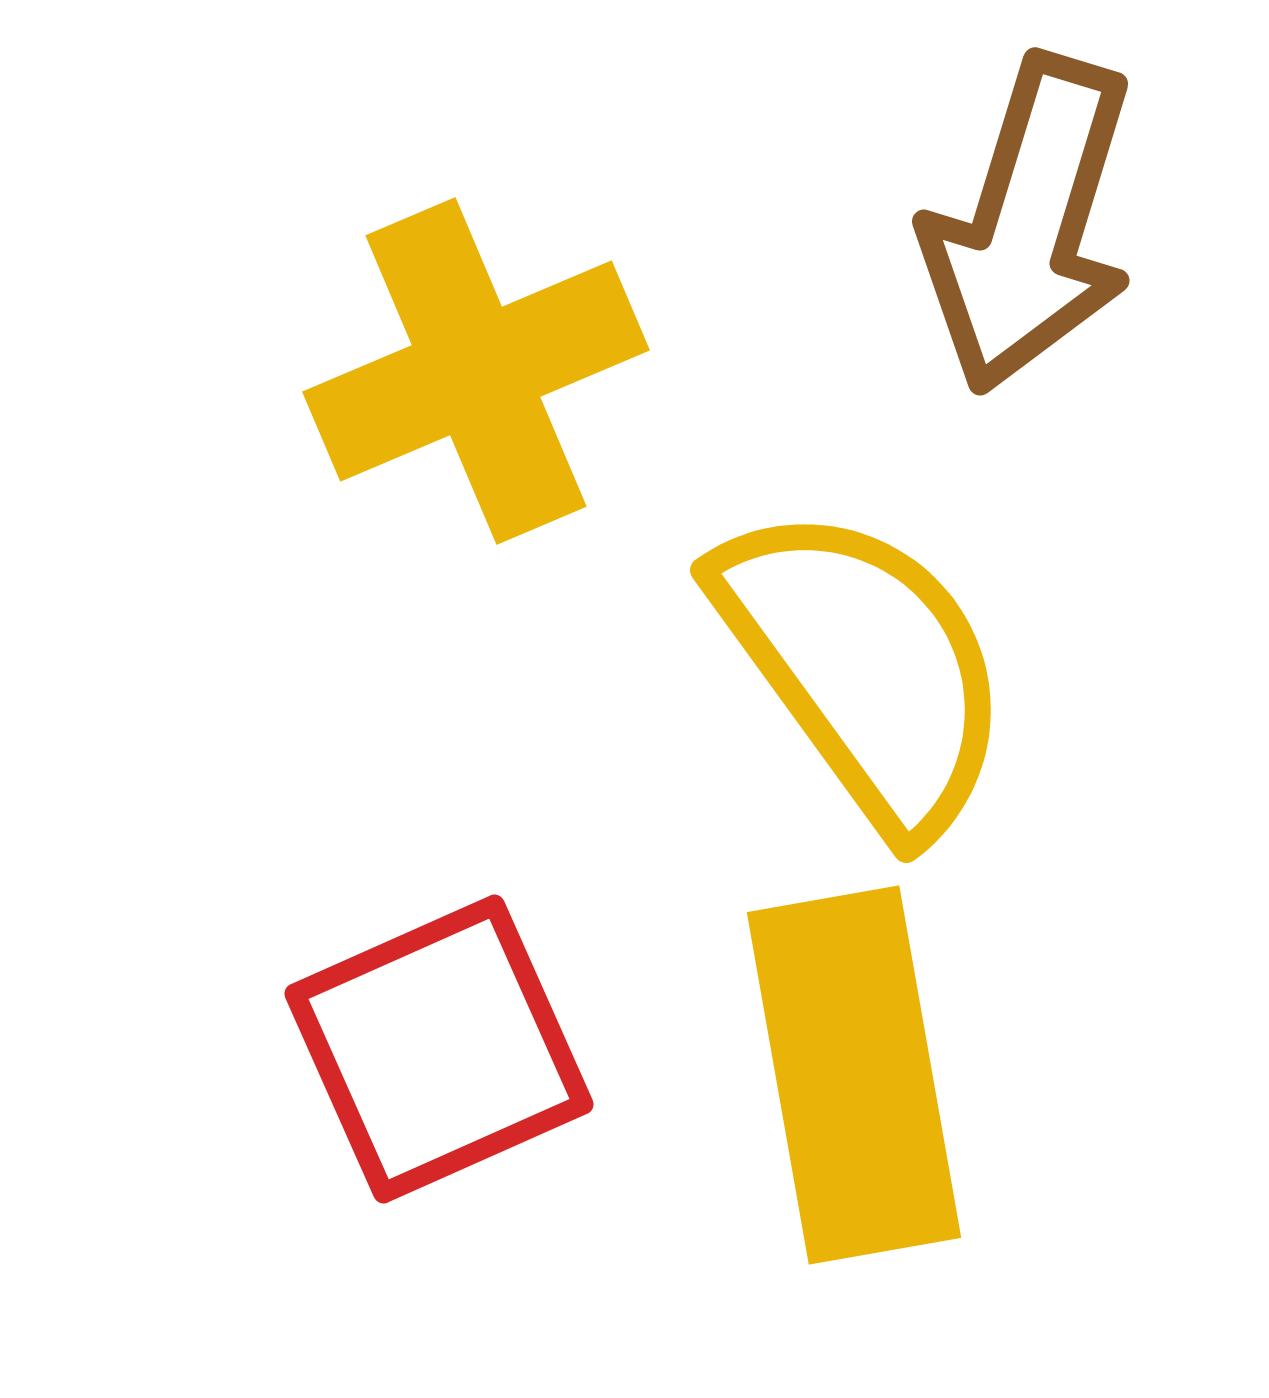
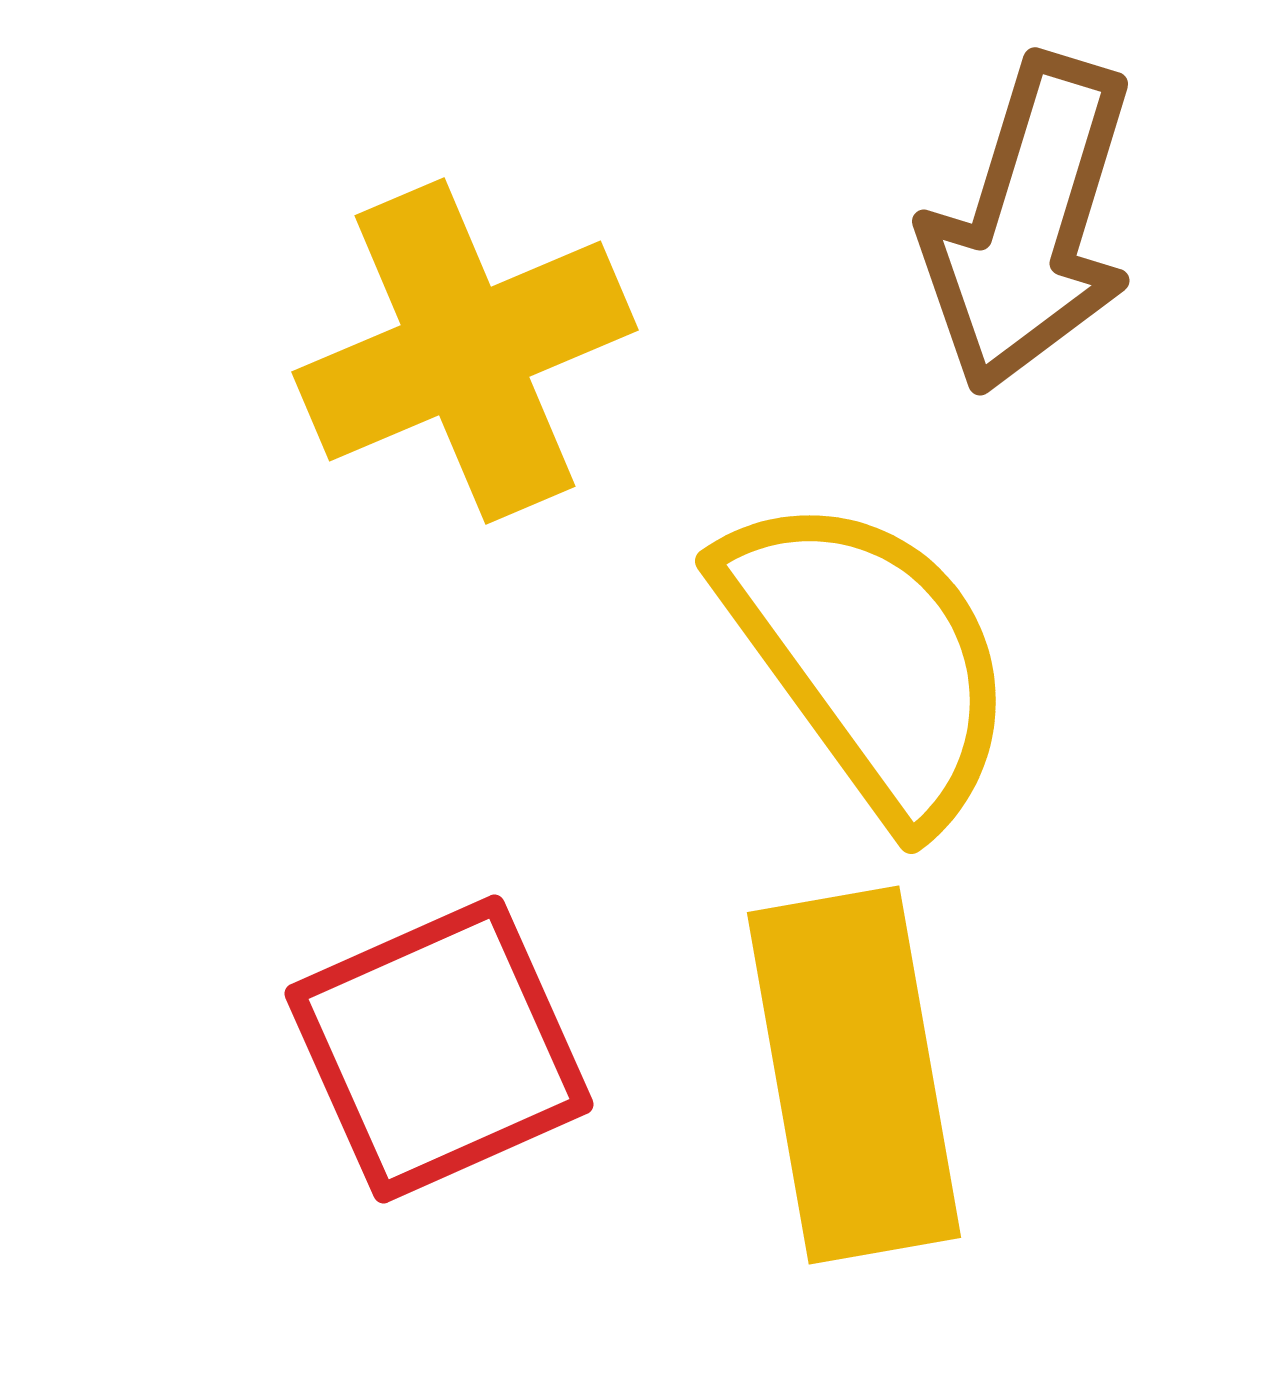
yellow cross: moved 11 px left, 20 px up
yellow semicircle: moved 5 px right, 9 px up
